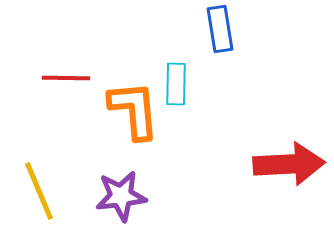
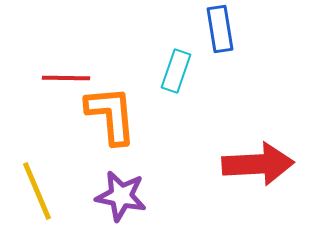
cyan rectangle: moved 13 px up; rotated 18 degrees clockwise
orange L-shape: moved 23 px left, 5 px down
red arrow: moved 31 px left
yellow line: moved 2 px left
purple star: rotated 18 degrees clockwise
